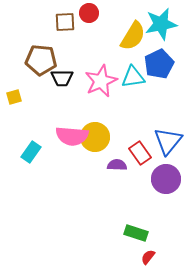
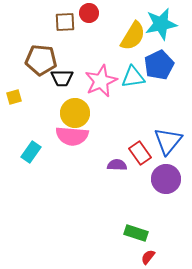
blue pentagon: moved 1 px down
yellow circle: moved 20 px left, 24 px up
